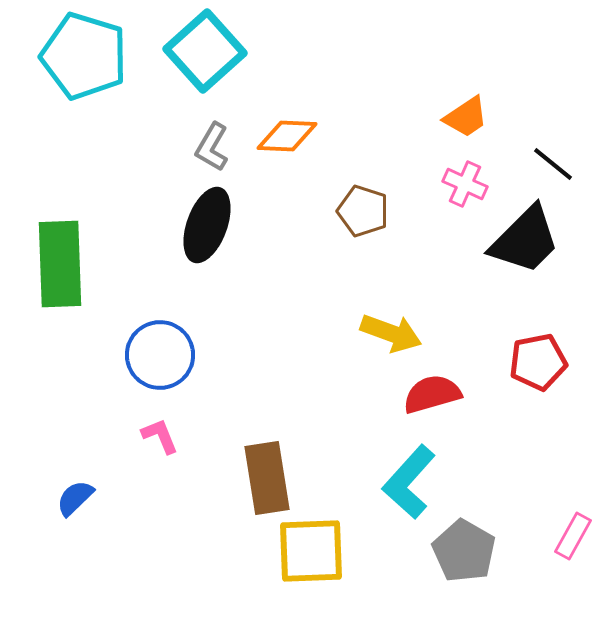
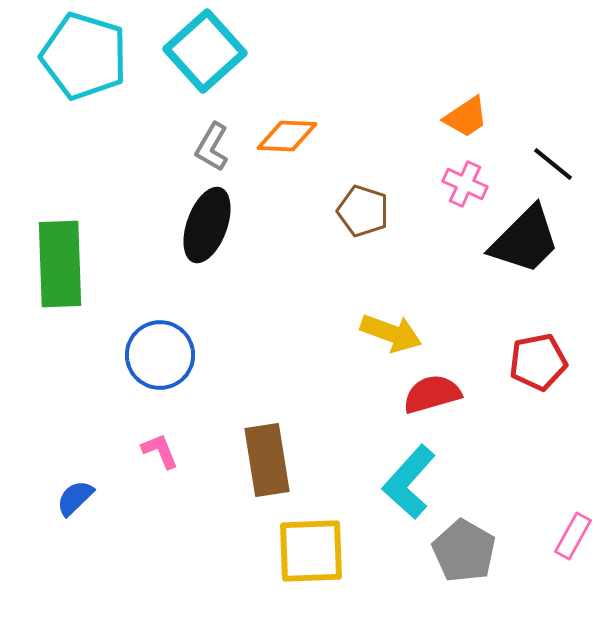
pink L-shape: moved 15 px down
brown rectangle: moved 18 px up
